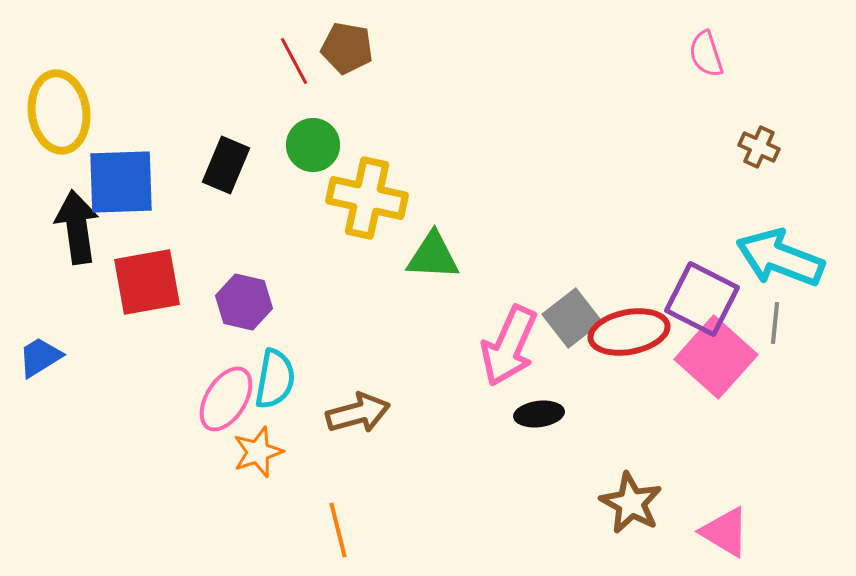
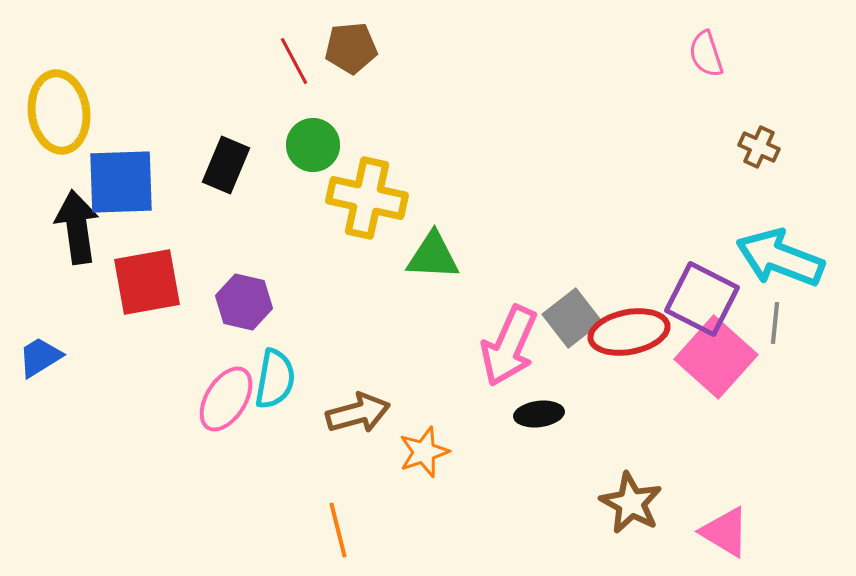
brown pentagon: moved 4 px right; rotated 15 degrees counterclockwise
orange star: moved 166 px right
